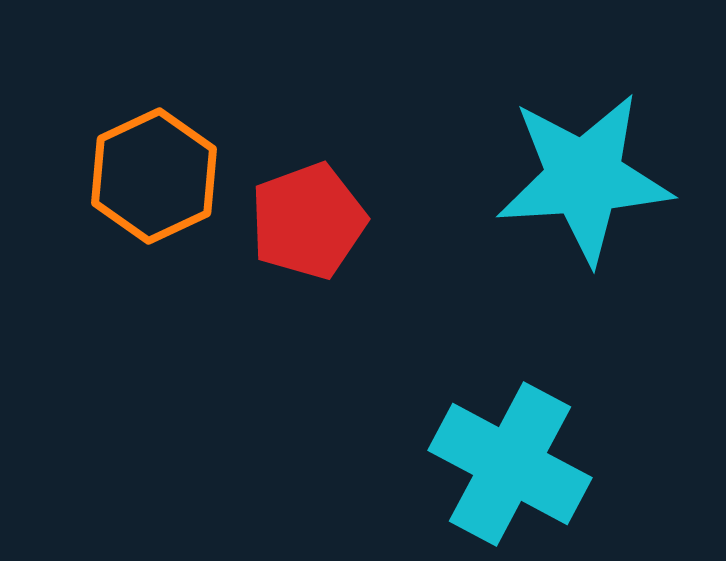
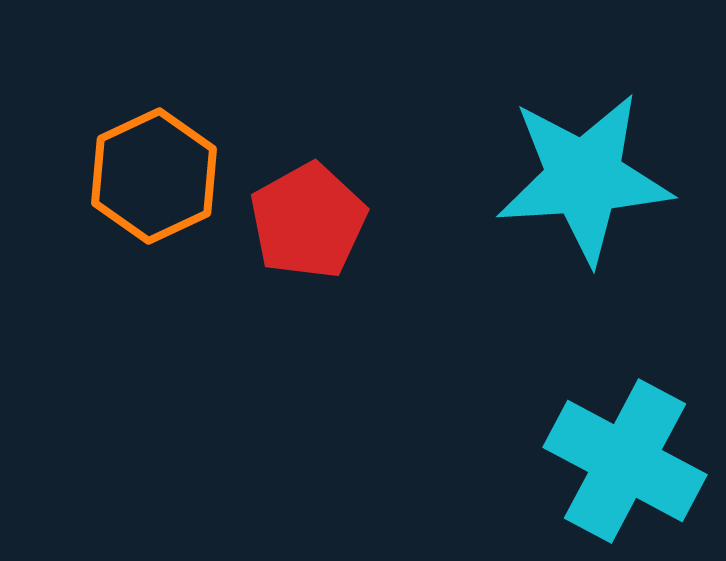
red pentagon: rotated 9 degrees counterclockwise
cyan cross: moved 115 px right, 3 px up
